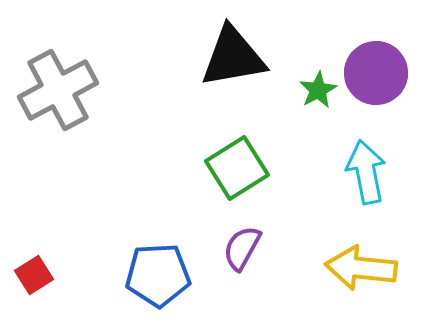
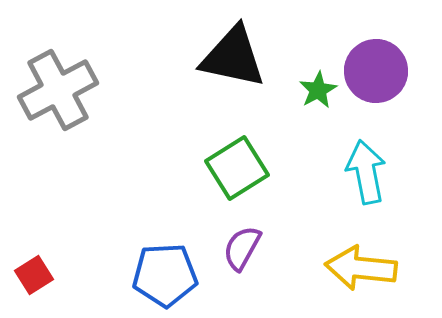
black triangle: rotated 22 degrees clockwise
purple circle: moved 2 px up
blue pentagon: moved 7 px right
